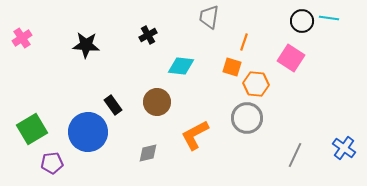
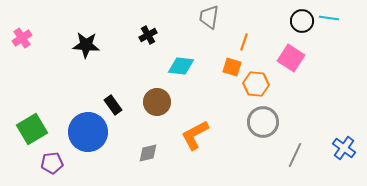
gray circle: moved 16 px right, 4 px down
